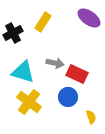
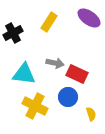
yellow rectangle: moved 6 px right
cyan triangle: moved 1 px right, 2 px down; rotated 10 degrees counterclockwise
yellow cross: moved 6 px right, 4 px down; rotated 10 degrees counterclockwise
yellow semicircle: moved 3 px up
